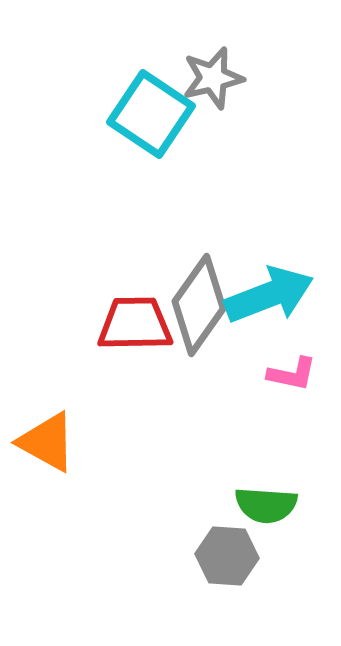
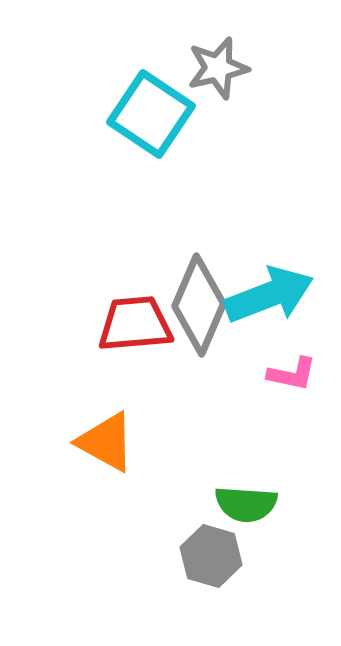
gray star: moved 5 px right, 10 px up
gray diamond: rotated 12 degrees counterclockwise
red trapezoid: rotated 4 degrees counterclockwise
orange triangle: moved 59 px right
green semicircle: moved 20 px left, 1 px up
gray hexagon: moved 16 px left; rotated 12 degrees clockwise
